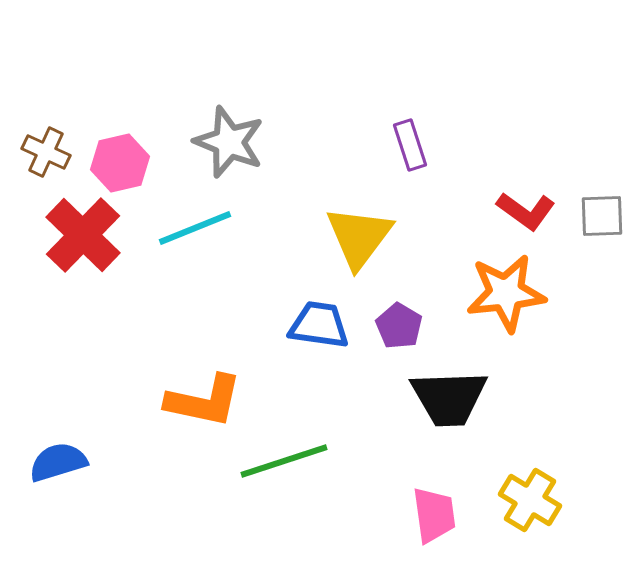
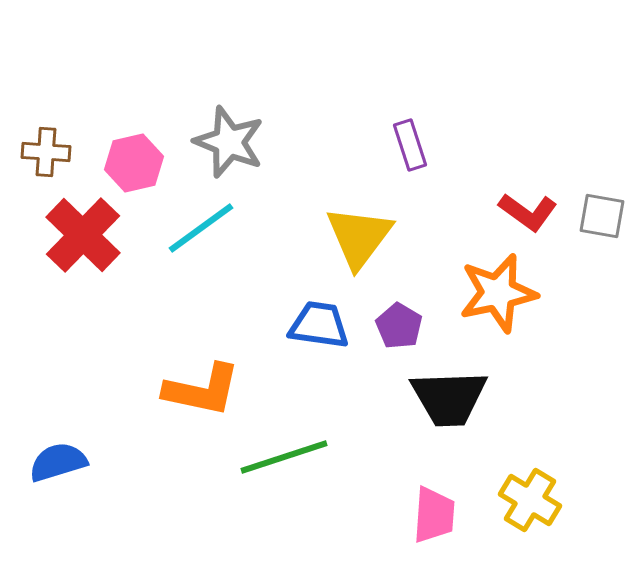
brown cross: rotated 21 degrees counterclockwise
pink hexagon: moved 14 px right
red L-shape: moved 2 px right, 1 px down
gray square: rotated 12 degrees clockwise
cyan line: moved 6 px right; rotated 14 degrees counterclockwise
orange star: moved 8 px left; rotated 6 degrees counterclockwise
orange L-shape: moved 2 px left, 11 px up
green line: moved 4 px up
pink trapezoid: rotated 12 degrees clockwise
